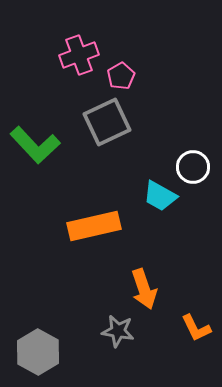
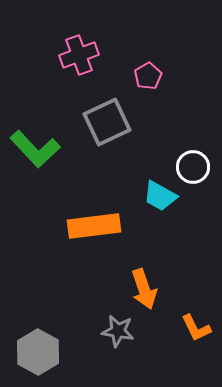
pink pentagon: moved 27 px right
green L-shape: moved 4 px down
orange rectangle: rotated 6 degrees clockwise
